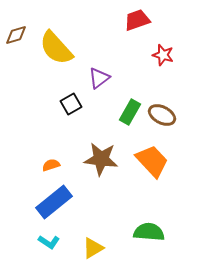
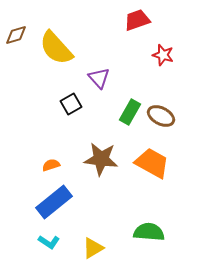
purple triangle: rotated 35 degrees counterclockwise
brown ellipse: moved 1 px left, 1 px down
orange trapezoid: moved 2 px down; rotated 18 degrees counterclockwise
